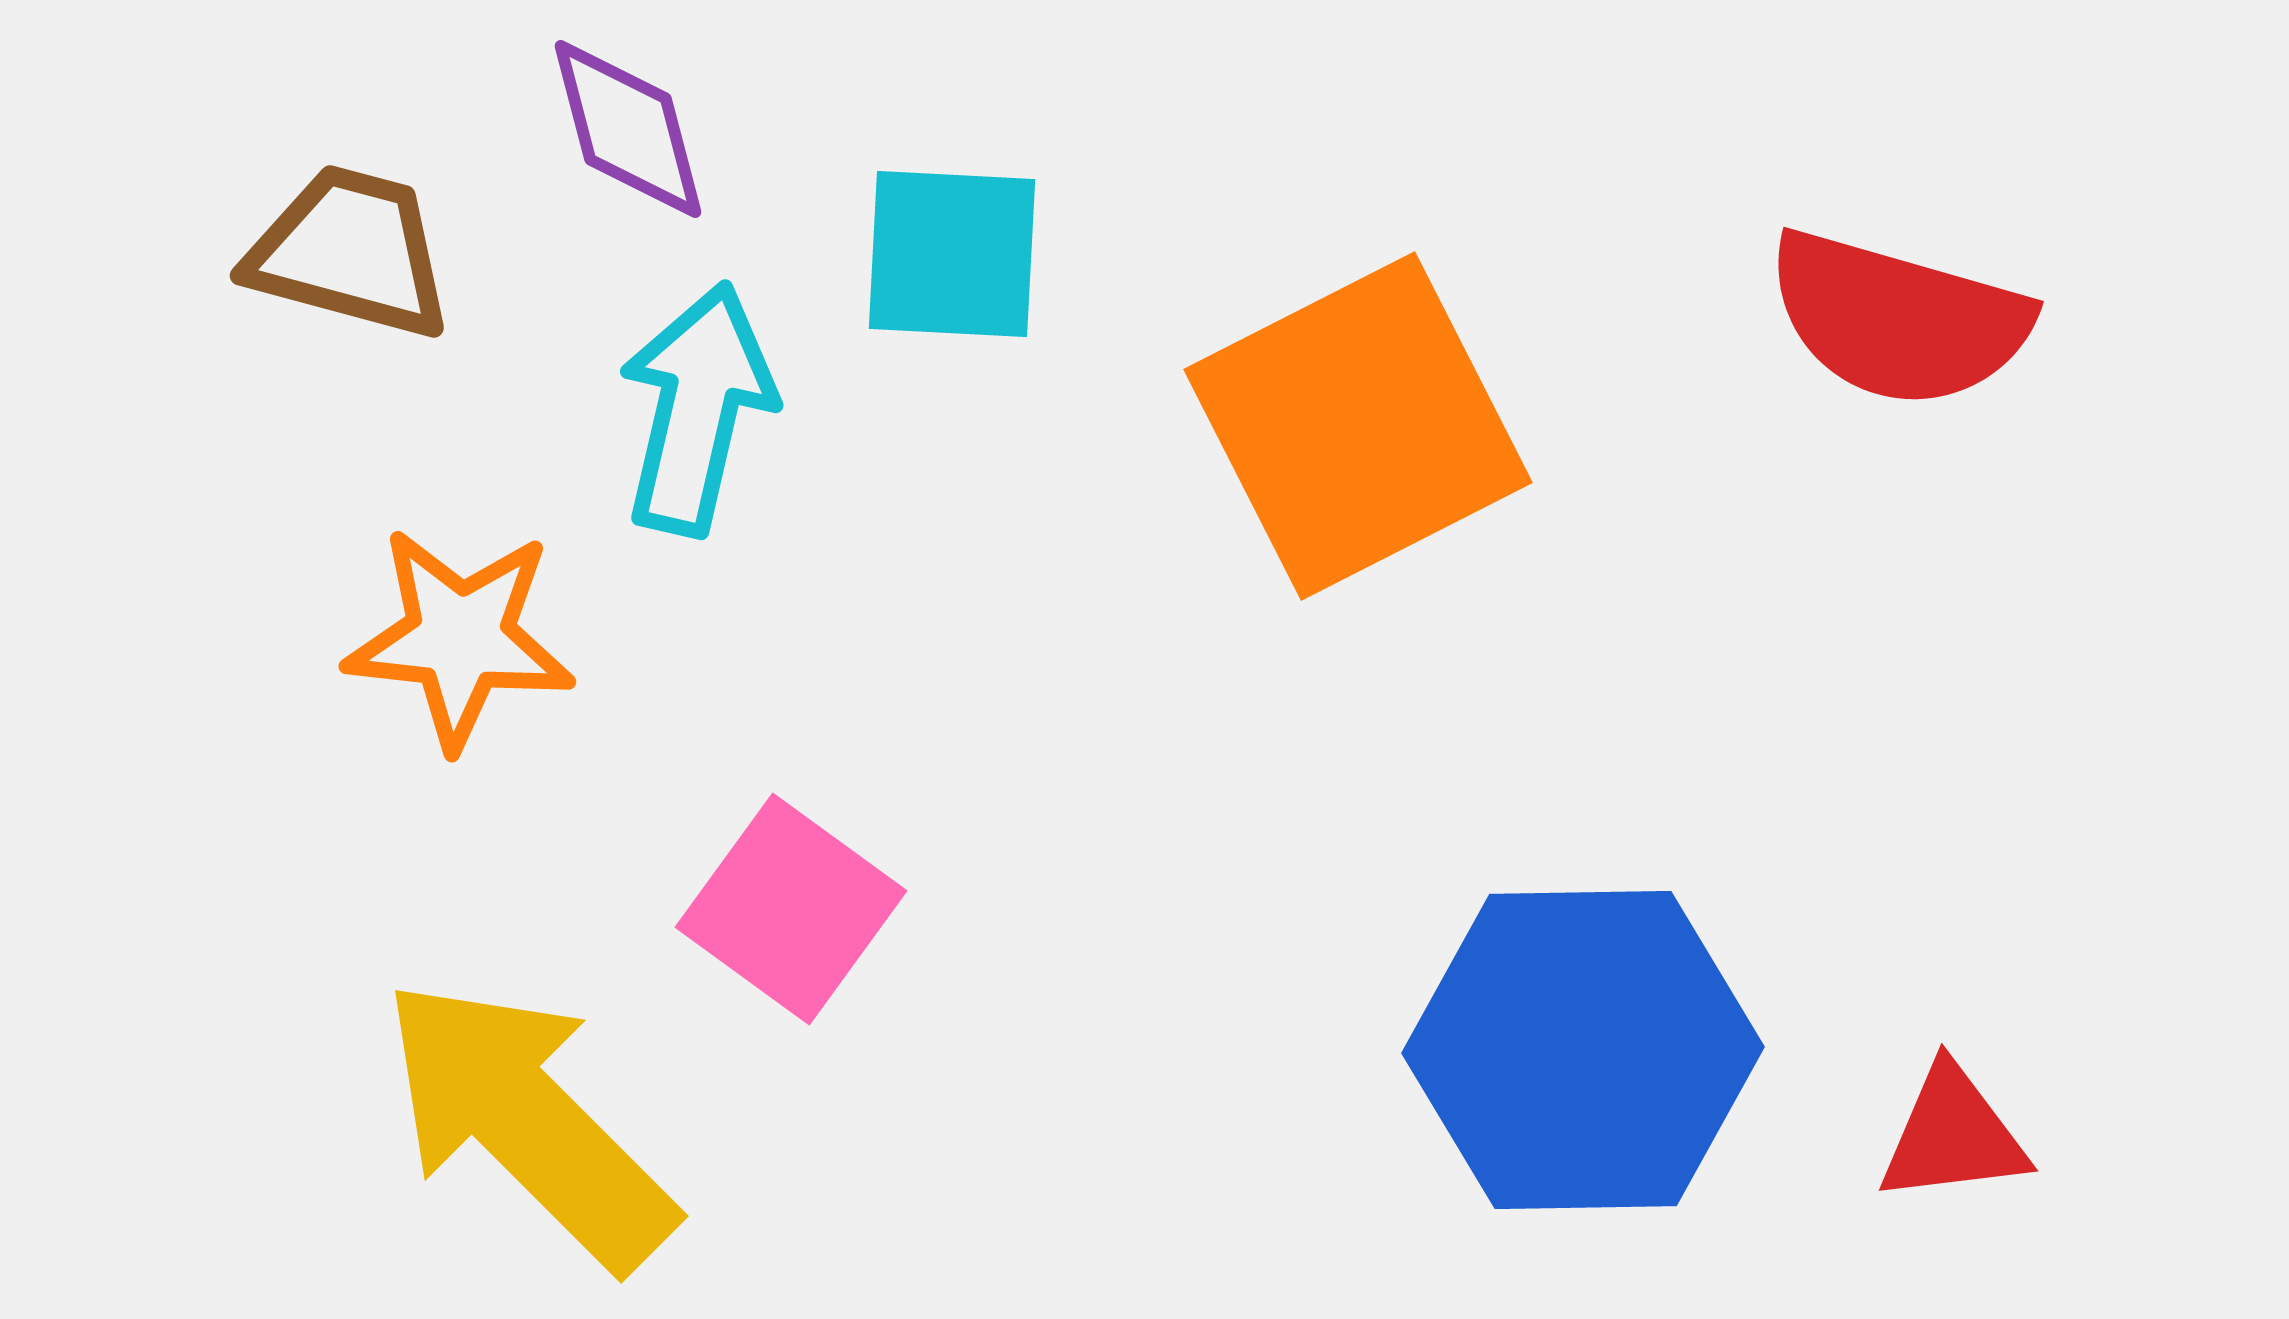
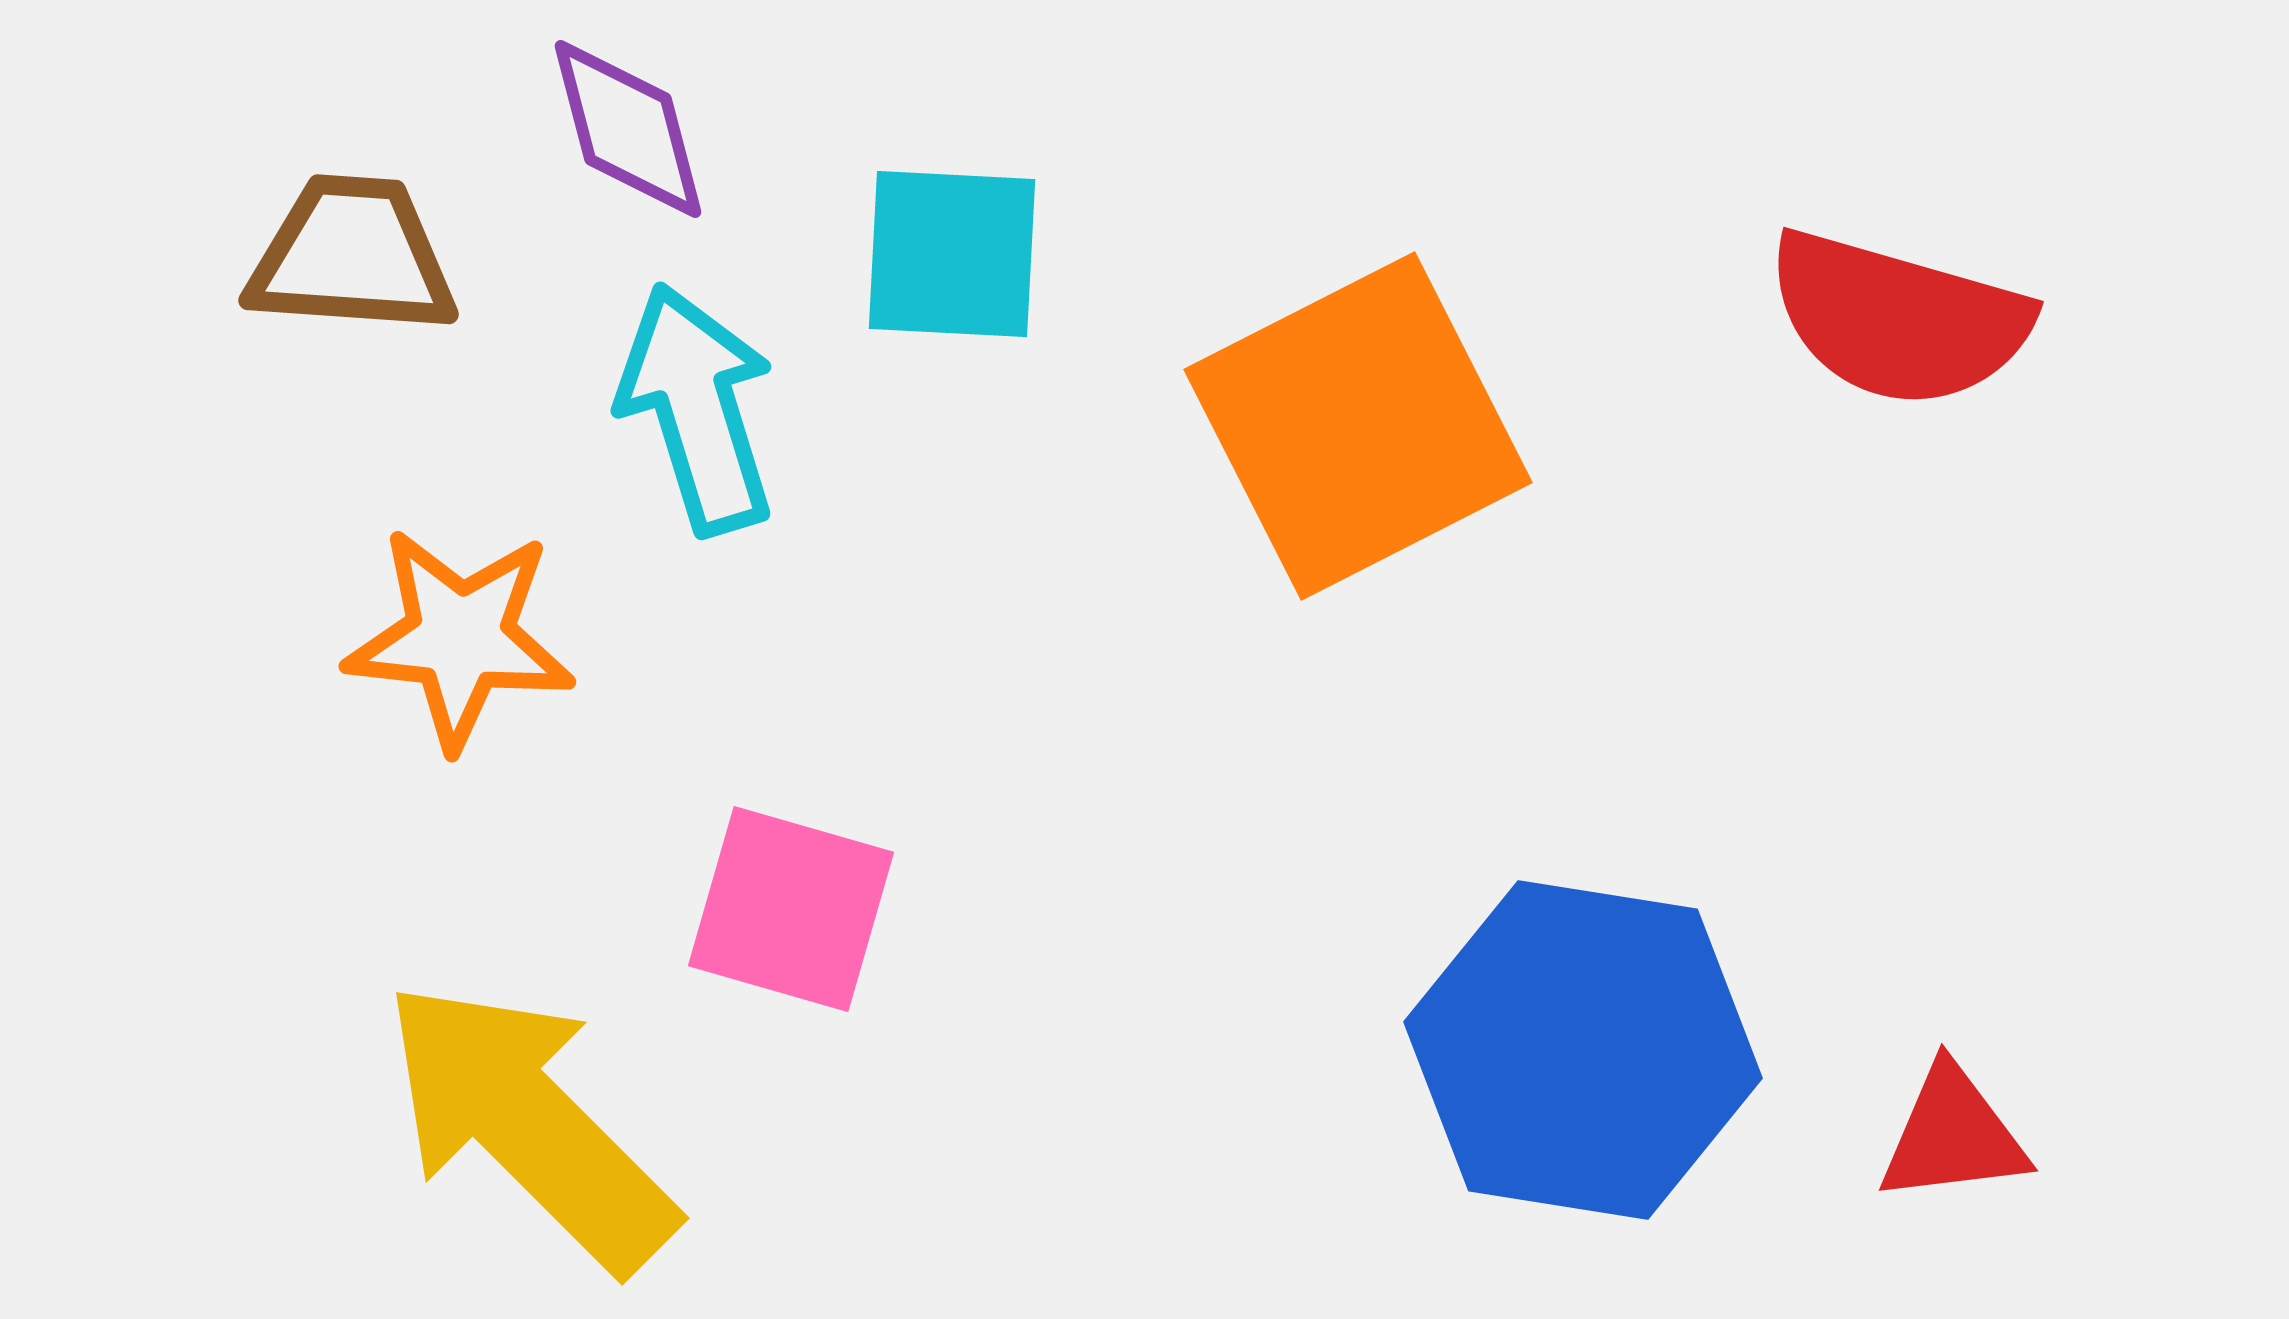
brown trapezoid: moved 2 px right, 4 px down; rotated 11 degrees counterclockwise
cyan arrow: rotated 30 degrees counterclockwise
pink square: rotated 20 degrees counterclockwise
blue hexagon: rotated 10 degrees clockwise
yellow arrow: moved 1 px right, 2 px down
